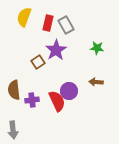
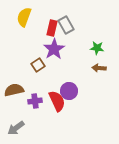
red rectangle: moved 4 px right, 5 px down
purple star: moved 2 px left, 1 px up
brown square: moved 3 px down
brown arrow: moved 3 px right, 14 px up
brown semicircle: rotated 84 degrees clockwise
purple cross: moved 3 px right, 1 px down
gray arrow: moved 3 px right, 2 px up; rotated 60 degrees clockwise
